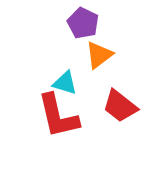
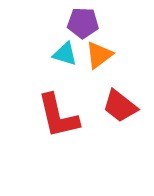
purple pentagon: rotated 24 degrees counterclockwise
cyan triangle: moved 29 px up
